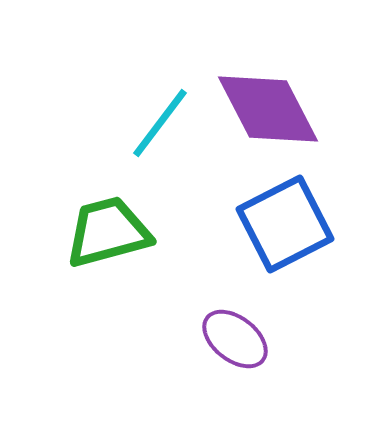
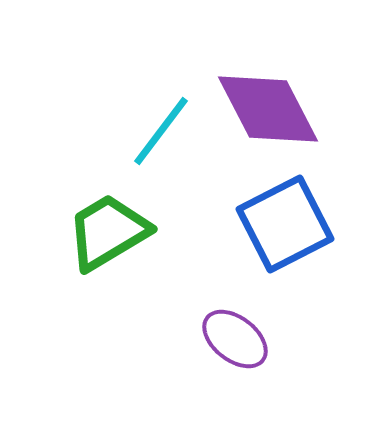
cyan line: moved 1 px right, 8 px down
green trapezoid: rotated 16 degrees counterclockwise
